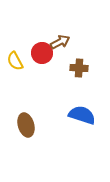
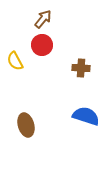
brown arrow: moved 17 px left, 23 px up; rotated 24 degrees counterclockwise
red circle: moved 8 px up
brown cross: moved 2 px right
blue semicircle: moved 4 px right, 1 px down
